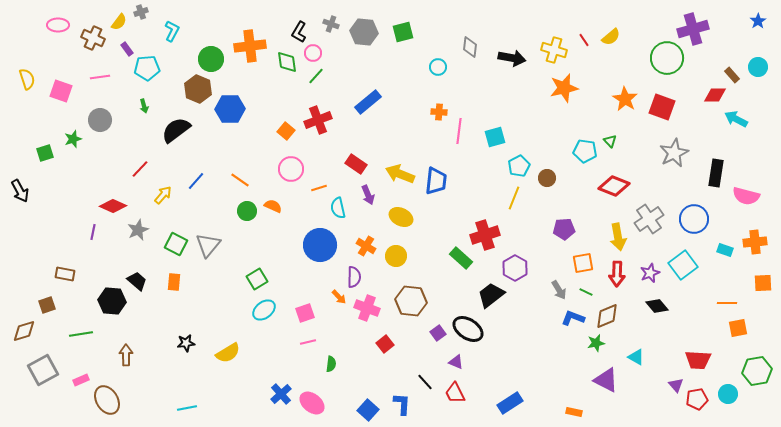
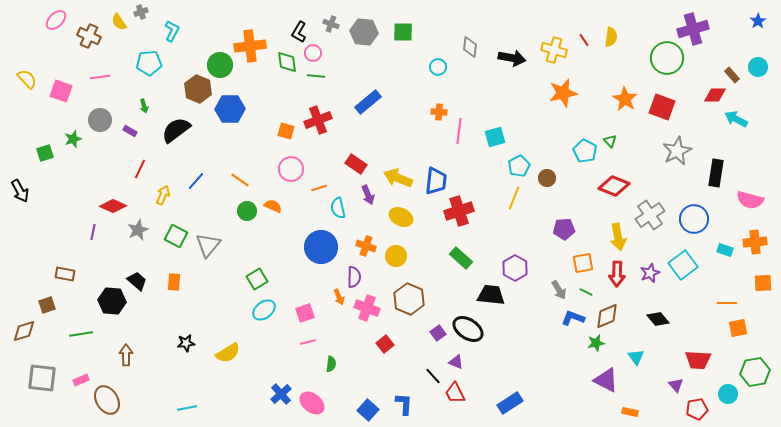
yellow semicircle at (119, 22): rotated 108 degrees clockwise
pink ellipse at (58, 25): moved 2 px left, 5 px up; rotated 45 degrees counterclockwise
green square at (403, 32): rotated 15 degrees clockwise
yellow semicircle at (611, 37): rotated 42 degrees counterclockwise
brown cross at (93, 38): moved 4 px left, 2 px up
purple rectangle at (127, 49): moved 3 px right, 82 px down; rotated 24 degrees counterclockwise
green circle at (211, 59): moved 9 px right, 6 px down
cyan pentagon at (147, 68): moved 2 px right, 5 px up
green line at (316, 76): rotated 54 degrees clockwise
yellow semicircle at (27, 79): rotated 25 degrees counterclockwise
orange star at (564, 88): moved 1 px left, 5 px down
orange square at (286, 131): rotated 24 degrees counterclockwise
cyan pentagon at (585, 151): rotated 20 degrees clockwise
gray star at (674, 153): moved 3 px right, 2 px up
red line at (140, 169): rotated 18 degrees counterclockwise
yellow arrow at (400, 174): moved 2 px left, 4 px down
yellow arrow at (163, 195): rotated 18 degrees counterclockwise
pink semicircle at (746, 196): moved 4 px right, 4 px down
gray cross at (649, 219): moved 1 px right, 4 px up
red cross at (485, 235): moved 26 px left, 24 px up
green square at (176, 244): moved 8 px up
blue circle at (320, 245): moved 1 px right, 2 px down
orange cross at (366, 246): rotated 12 degrees counterclockwise
black trapezoid at (491, 295): rotated 44 degrees clockwise
orange arrow at (339, 297): rotated 21 degrees clockwise
brown hexagon at (411, 301): moved 2 px left, 2 px up; rotated 16 degrees clockwise
black diamond at (657, 306): moved 1 px right, 13 px down
cyan triangle at (636, 357): rotated 24 degrees clockwise
gray square at (43, 370): moved 1 px left, 8 px down; rotated 36 degrees clockwise
green hexagon at (757, 371): moved 2 px left, 1 px down
black line at (425, 382): moved 8 px right, 6 px up
red pentagon at (697, 399): moved 10 px down
blue L-shape at (402, 404): moved 2 px right
orange rectangle at (574, 412): moved 56 px right
